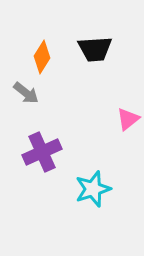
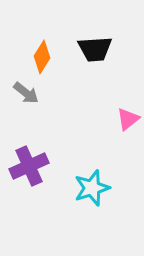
purple cross: moved 13 px left, 14 px down
cyan star: moved 1 px left, 1 px up
